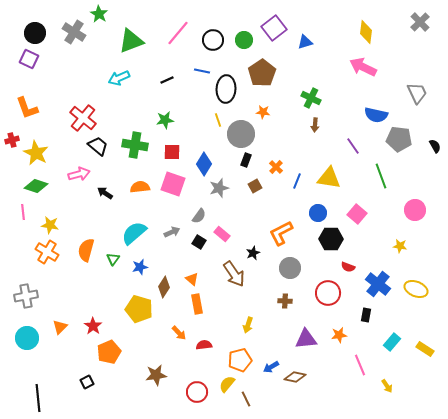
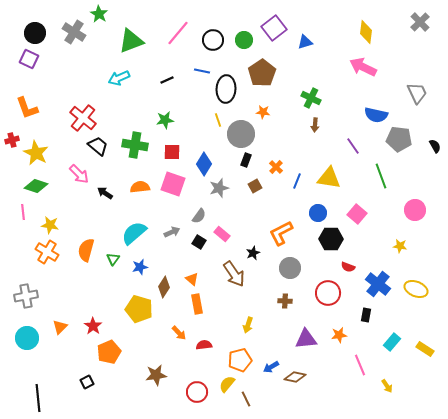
pink arrow at (79, 174): rotated 60 degrees clockwise
